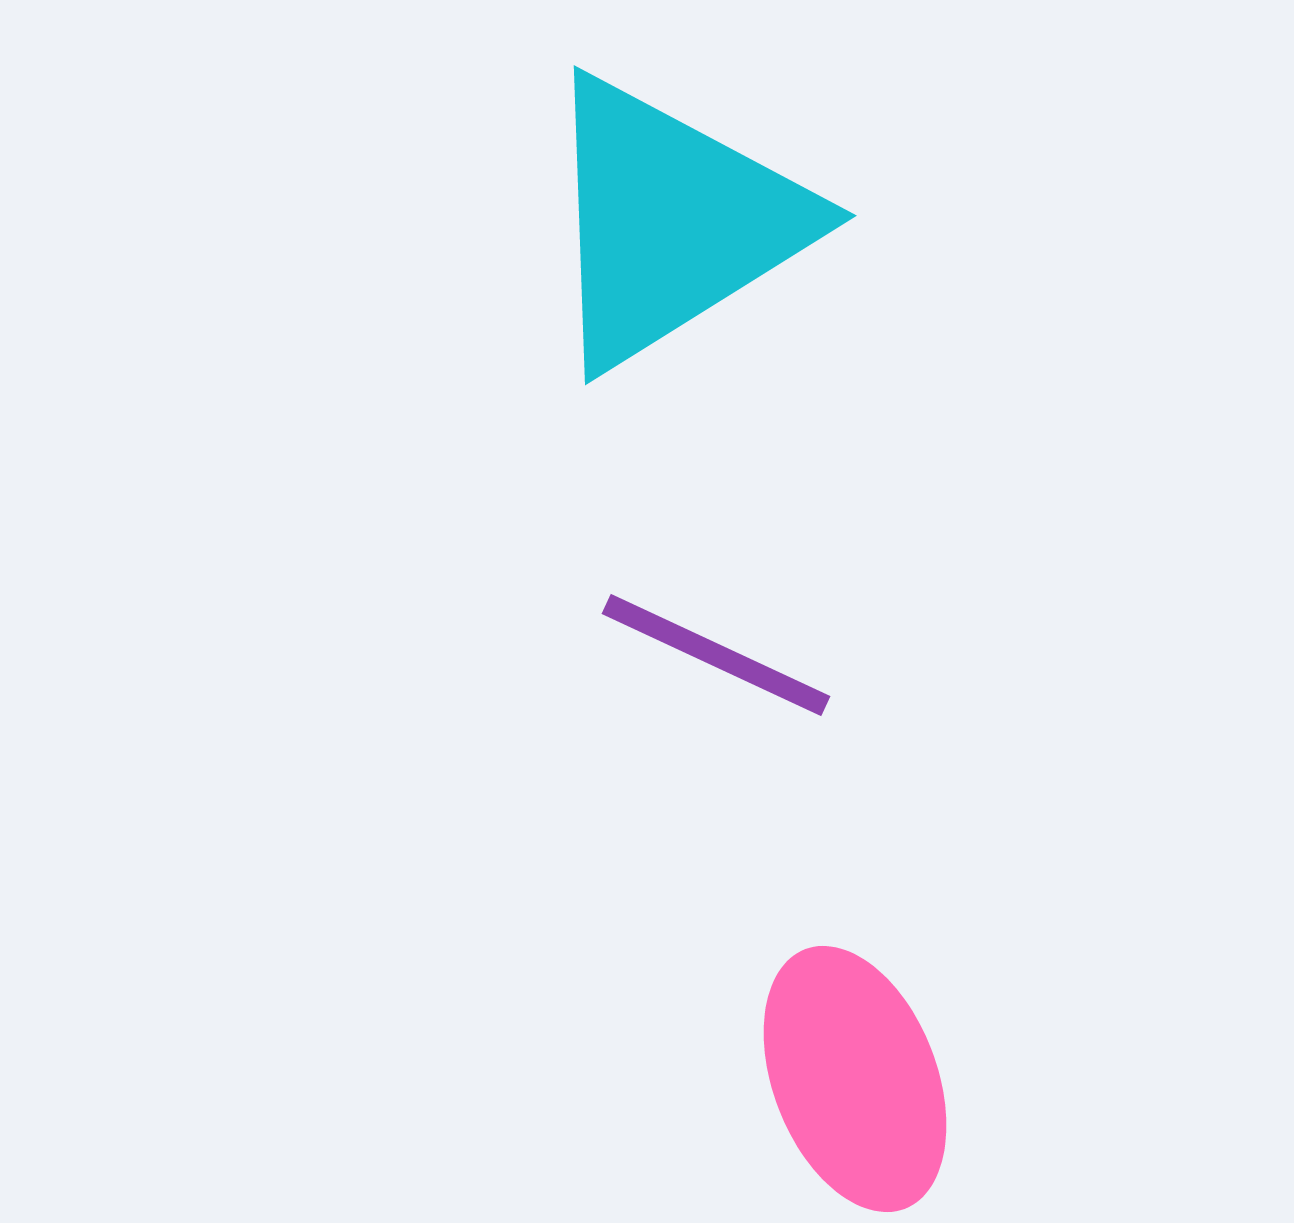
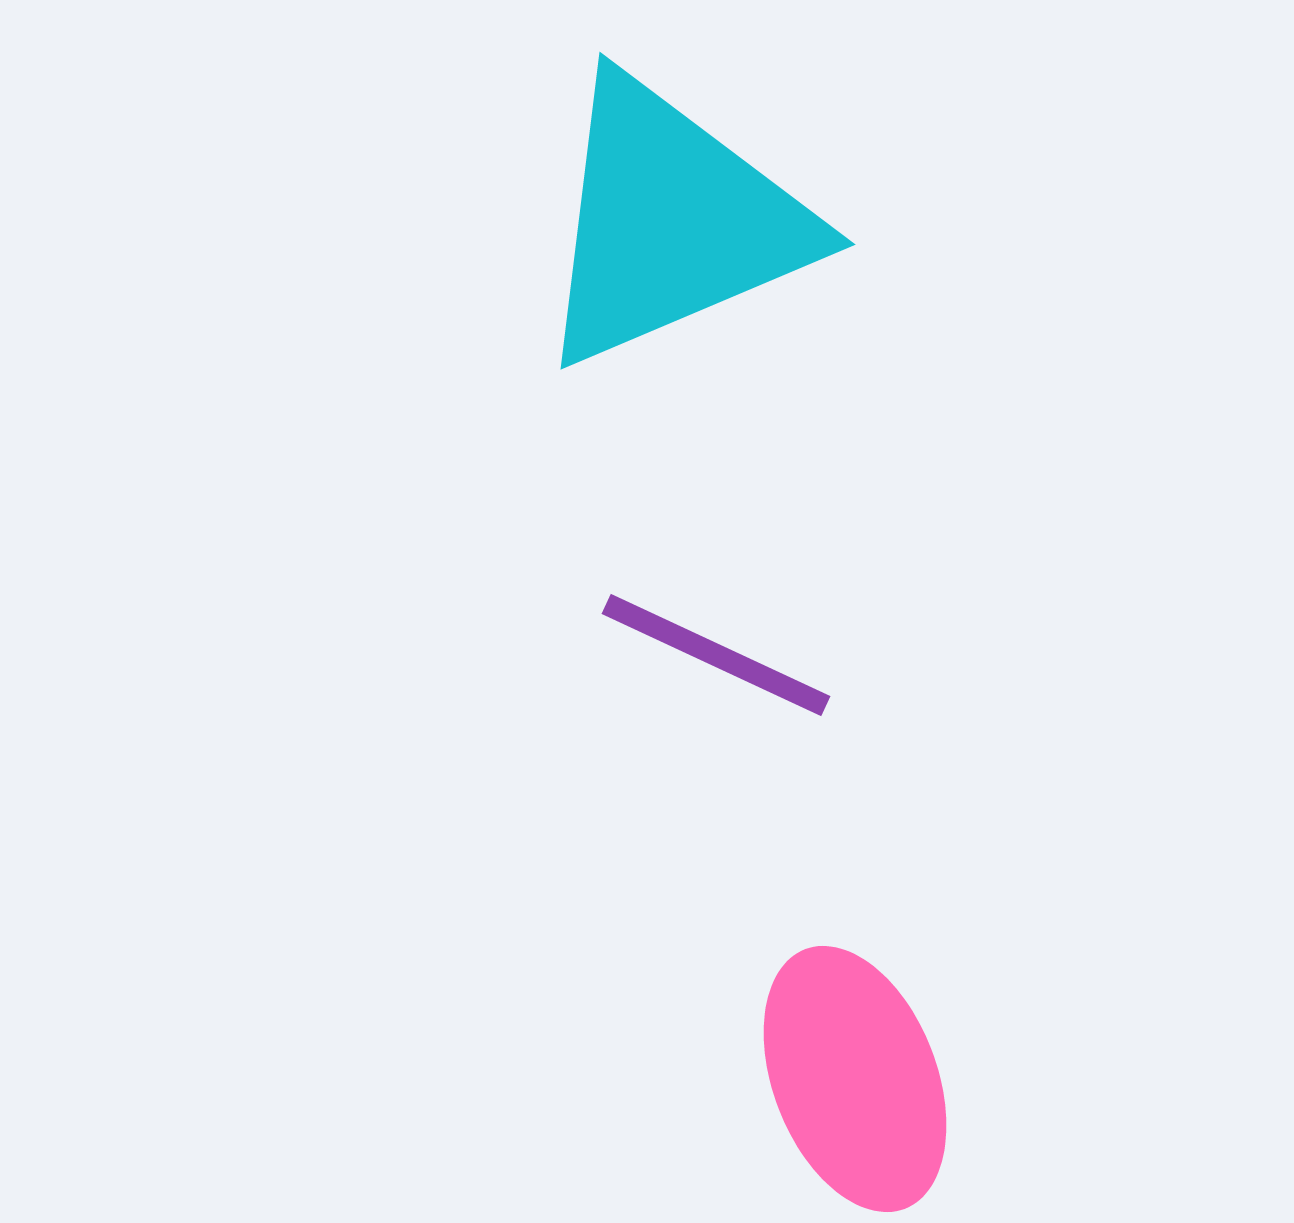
cyan triangle: rotated 9 degrees clockwise
